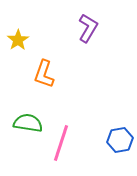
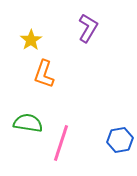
yellow star: moved 13 px right
